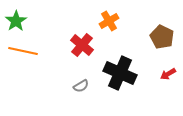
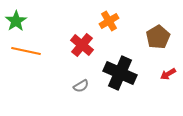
brown pentagon: moved 4 px left; rotated 15 degrees clockwise
orange line: moved 3 px right
